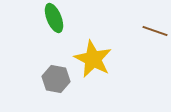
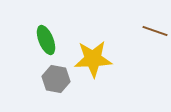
green ellipse: moved 8 px left, 22 px down
yellow star: rotated 30 degrees counterclockwise
